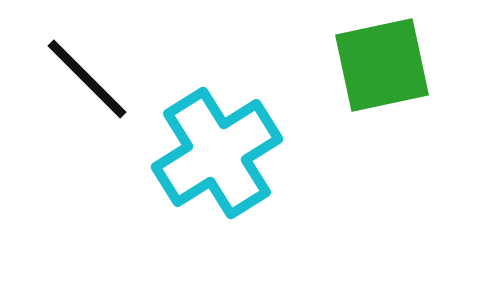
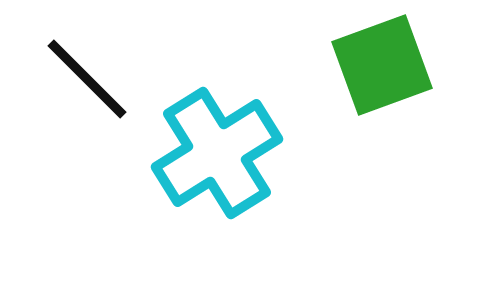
green square: rotated 8 degrees counterclockwise
